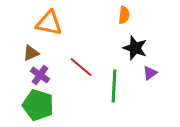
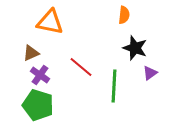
orange triangle: moved 1 px right, 1 px up
